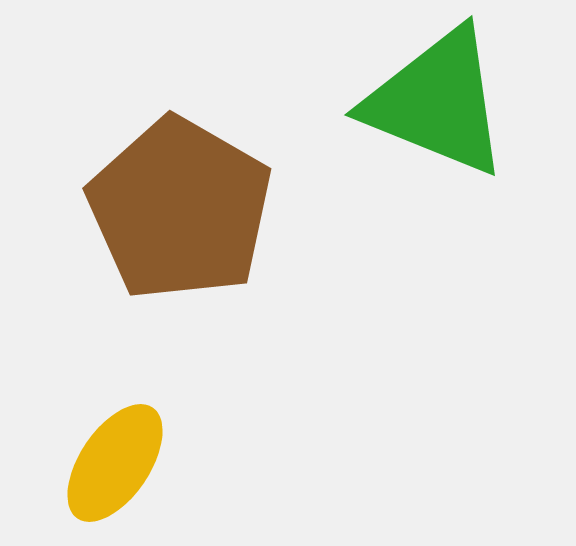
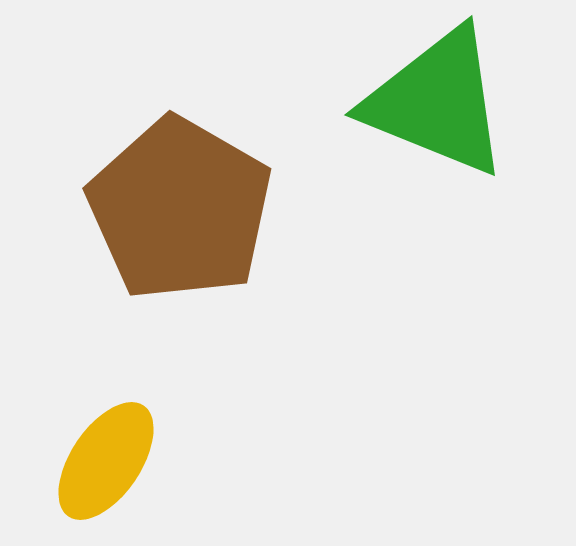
yellow ellipse: moved 9 px left, 2 px up
